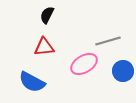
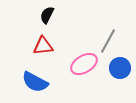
gray line: rotated 45 degrees counterclockwise
red triangle: moved 1 px left, 1 px up
blue circle: moved 3 px left, 3 px up
blue semicircle: moved 3 px right
